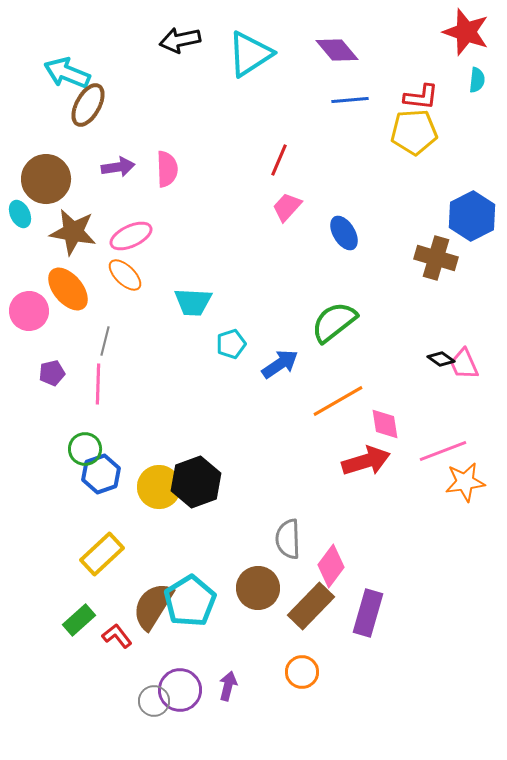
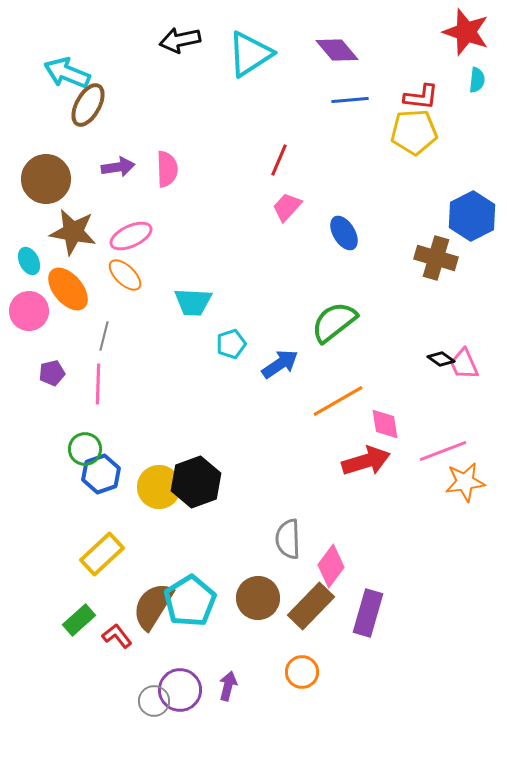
cyan ellipse at (20, 214): moved 9 px right, 47 px down
gray line at (105, 341): moved 1 px left, 5 px up
brown circle at (258, 588): moved 10 px down
